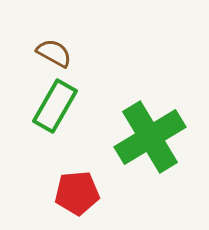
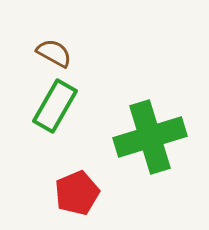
green cross: rotated 14 degrees clockwise
red pentagon: rotated 18 degrees counterclockwise
